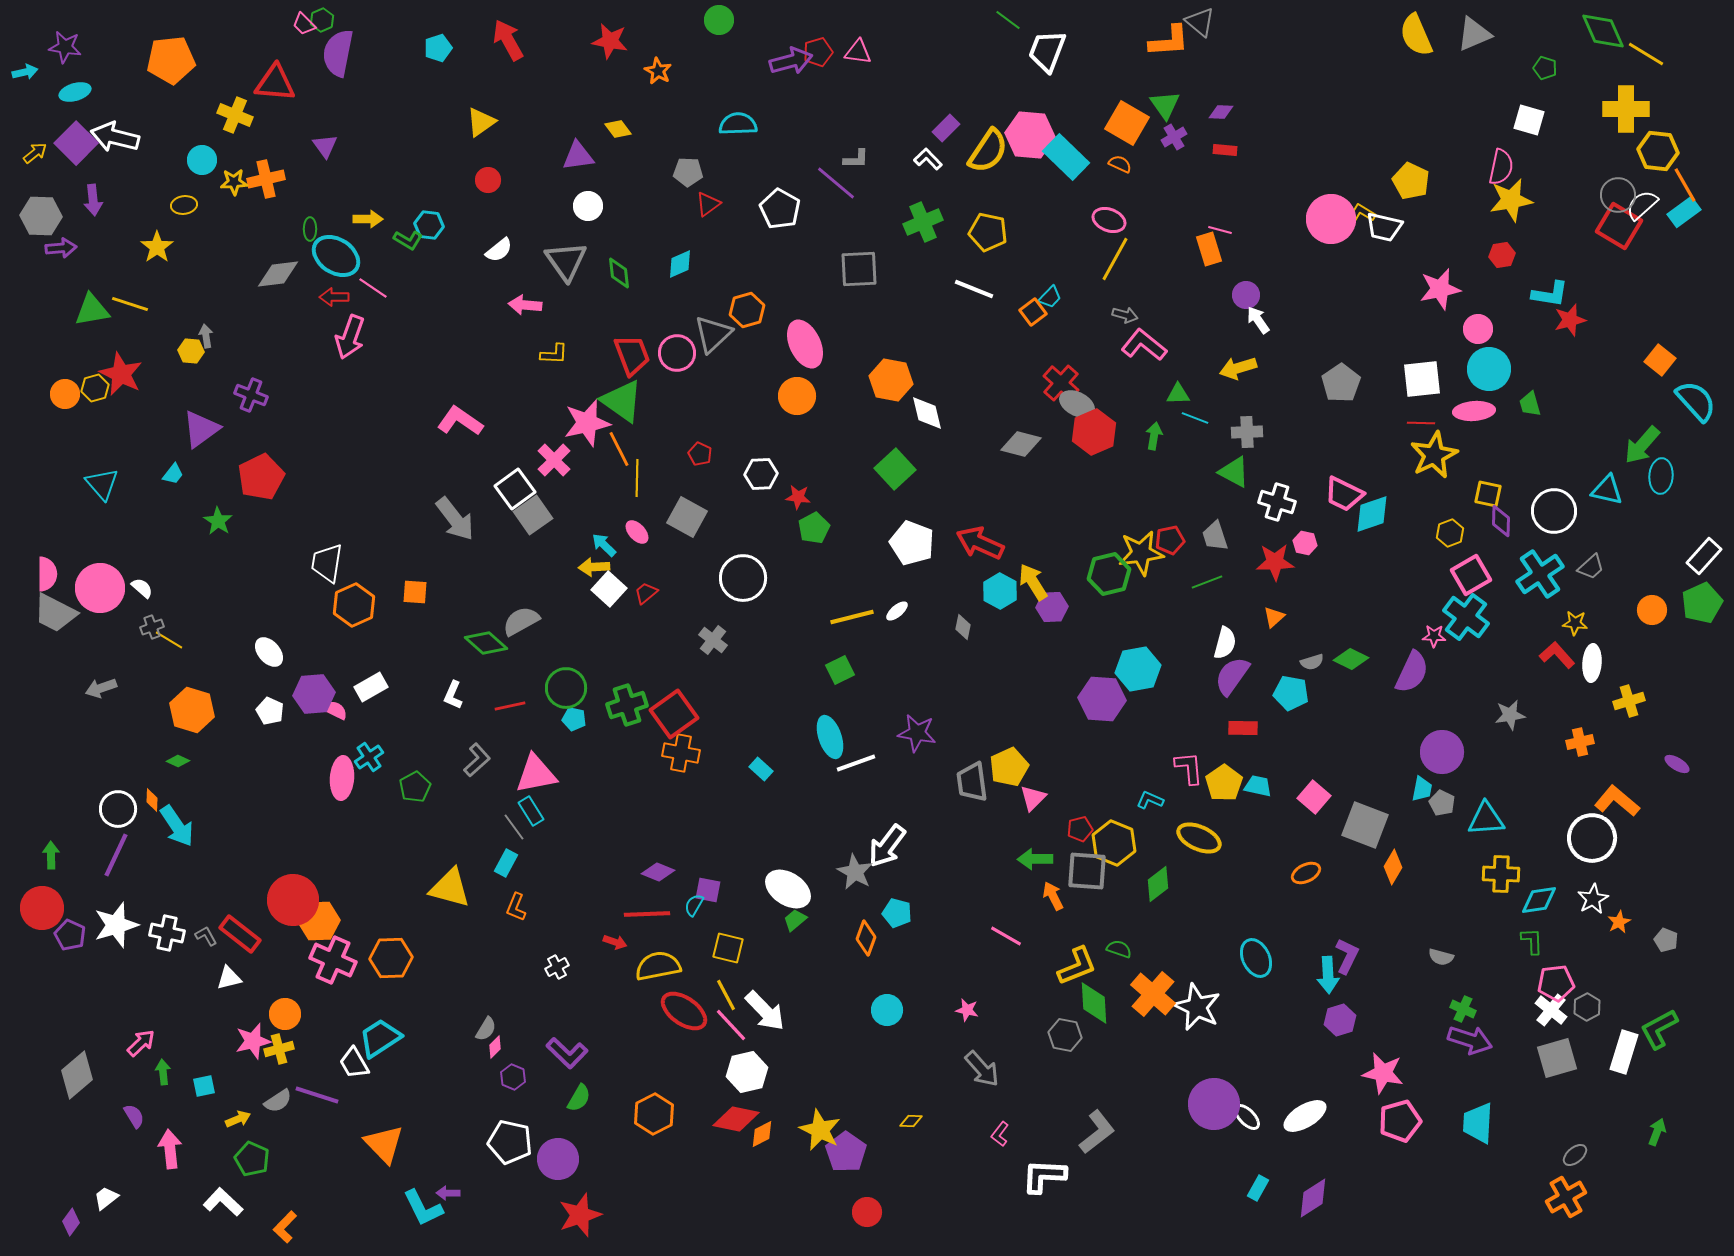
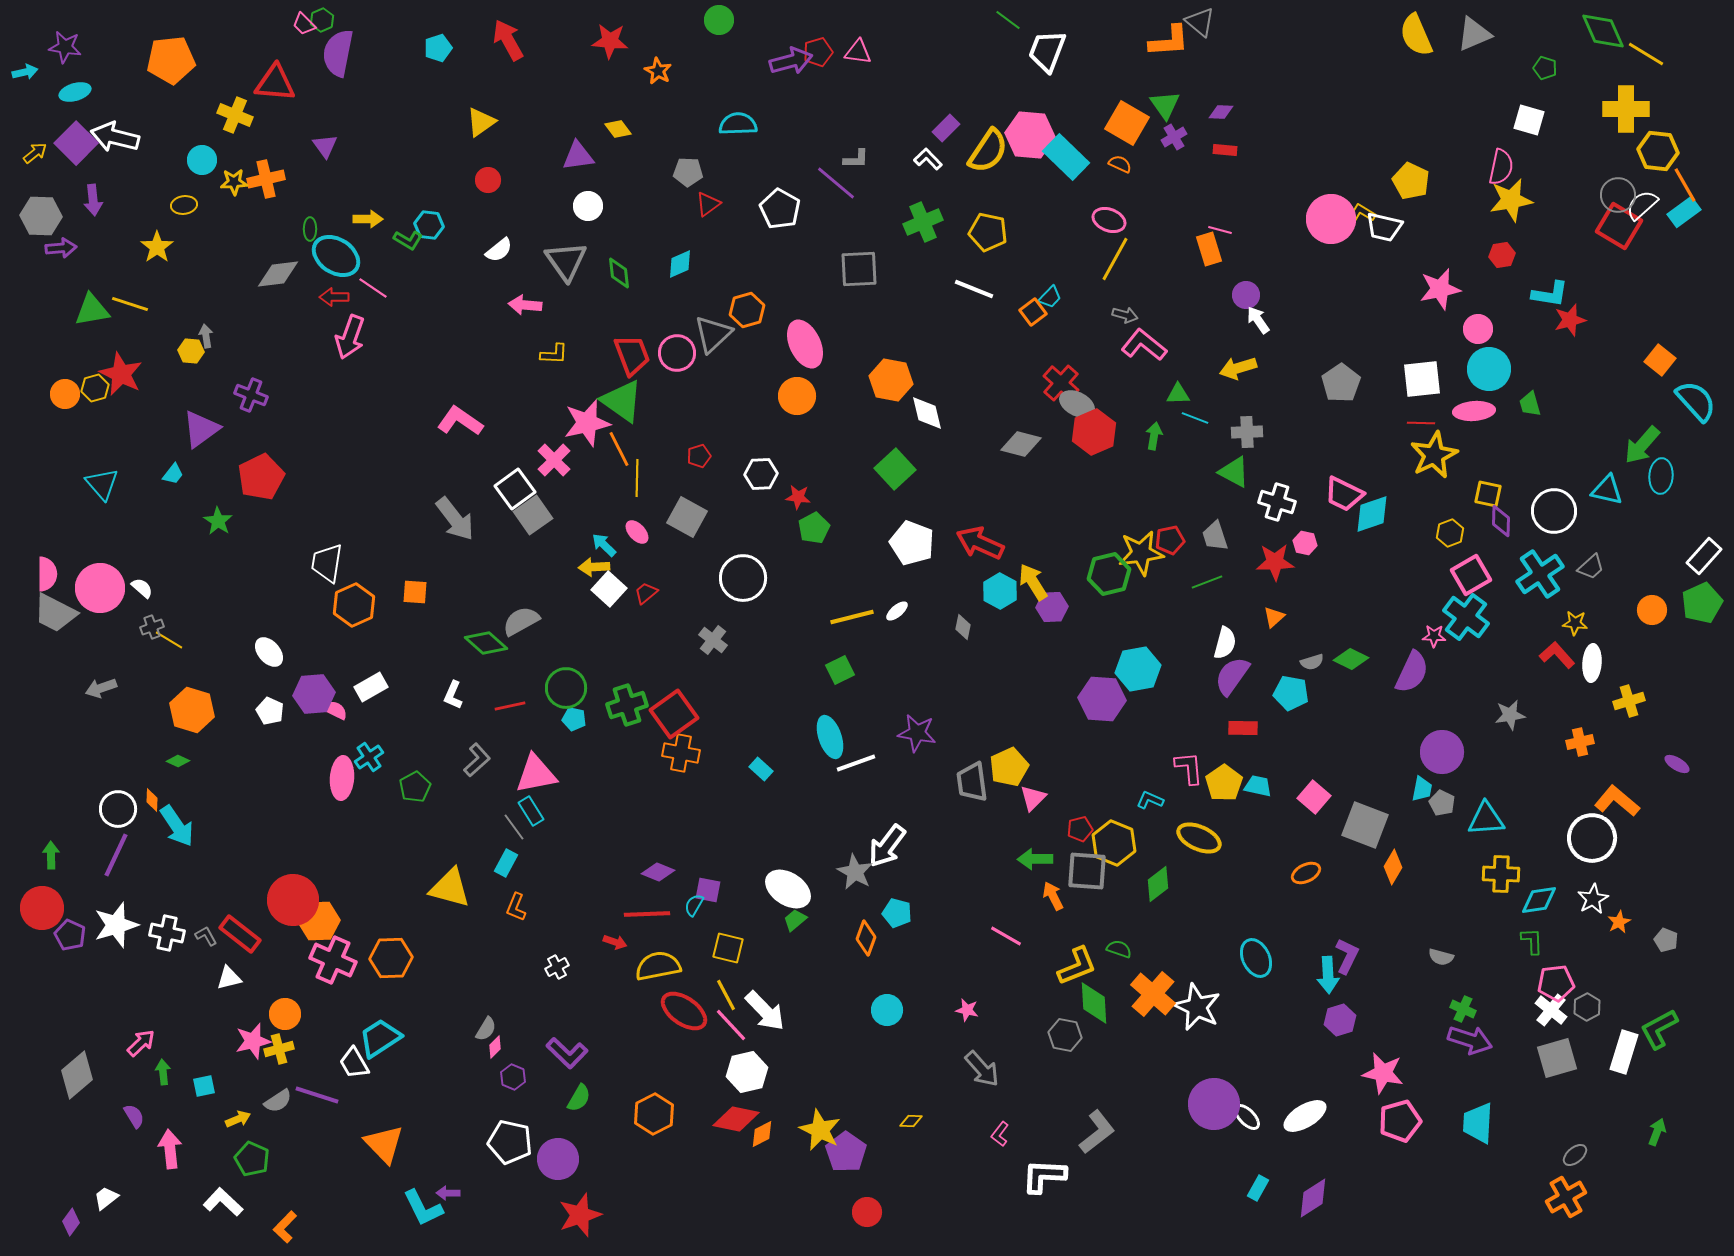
red star at (610, 41): rotated 6 degrees counterclockwise
red pentagon at (700, 454): moved 1 px left, 2 px down; rotated 30 degrees clockwise
